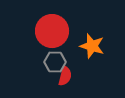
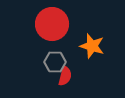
red circle: moved 7 px up
